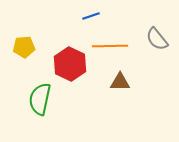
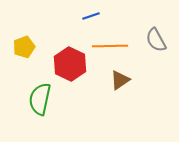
gray semicircle: moved 1 px left, 1 px down; rotated 10 degrees clockwise
yellow pentagon: rotated 15 degrees counterclockwise
brown triangle: moved 2 px up; rotated 35 degrees counterclockwise
